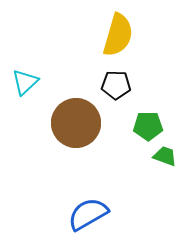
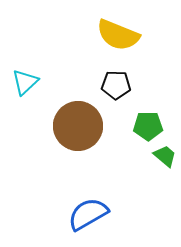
yellow semicircle: rotated 96 degrees clockwise
brown circle: moved 2 px right, 3 px down
green trapezoid: rotated 20 degrees clockwise
